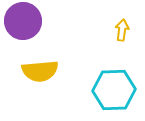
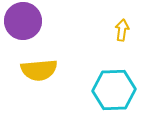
yellow semicircle: moved 1 px left, 1 px up
